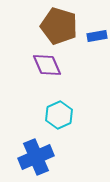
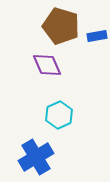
brown pentagon: moved 2 px right
blue cross: rotated 8 degrees counterclockwise
